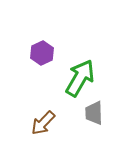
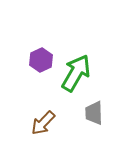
purple hexagon: moved 1 px left, 7 px down
green arrow: moved 4 px left, 5 px up
